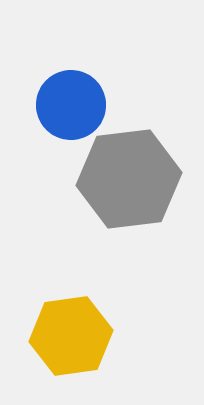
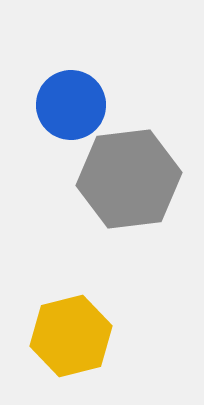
yellow hexagon: rotated 6 degrees counterclockwise
